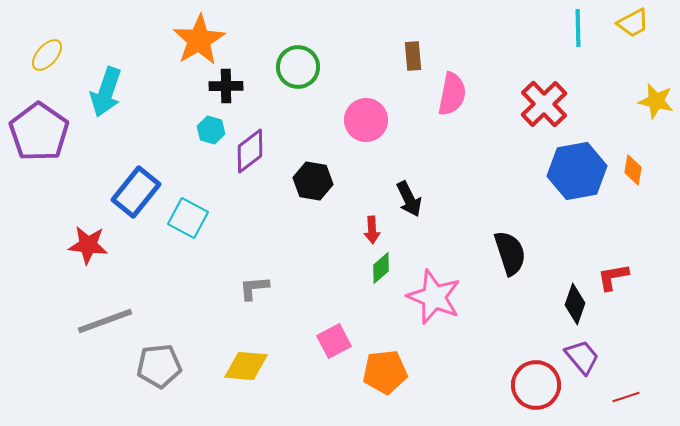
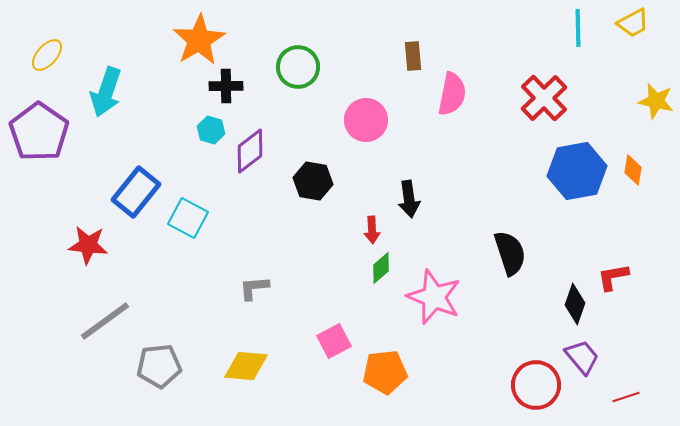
red cross: moved 6 px up
black arrow: rotated 18 degrees clockwise
gray line: rotated 16 degrees counterclockwise
